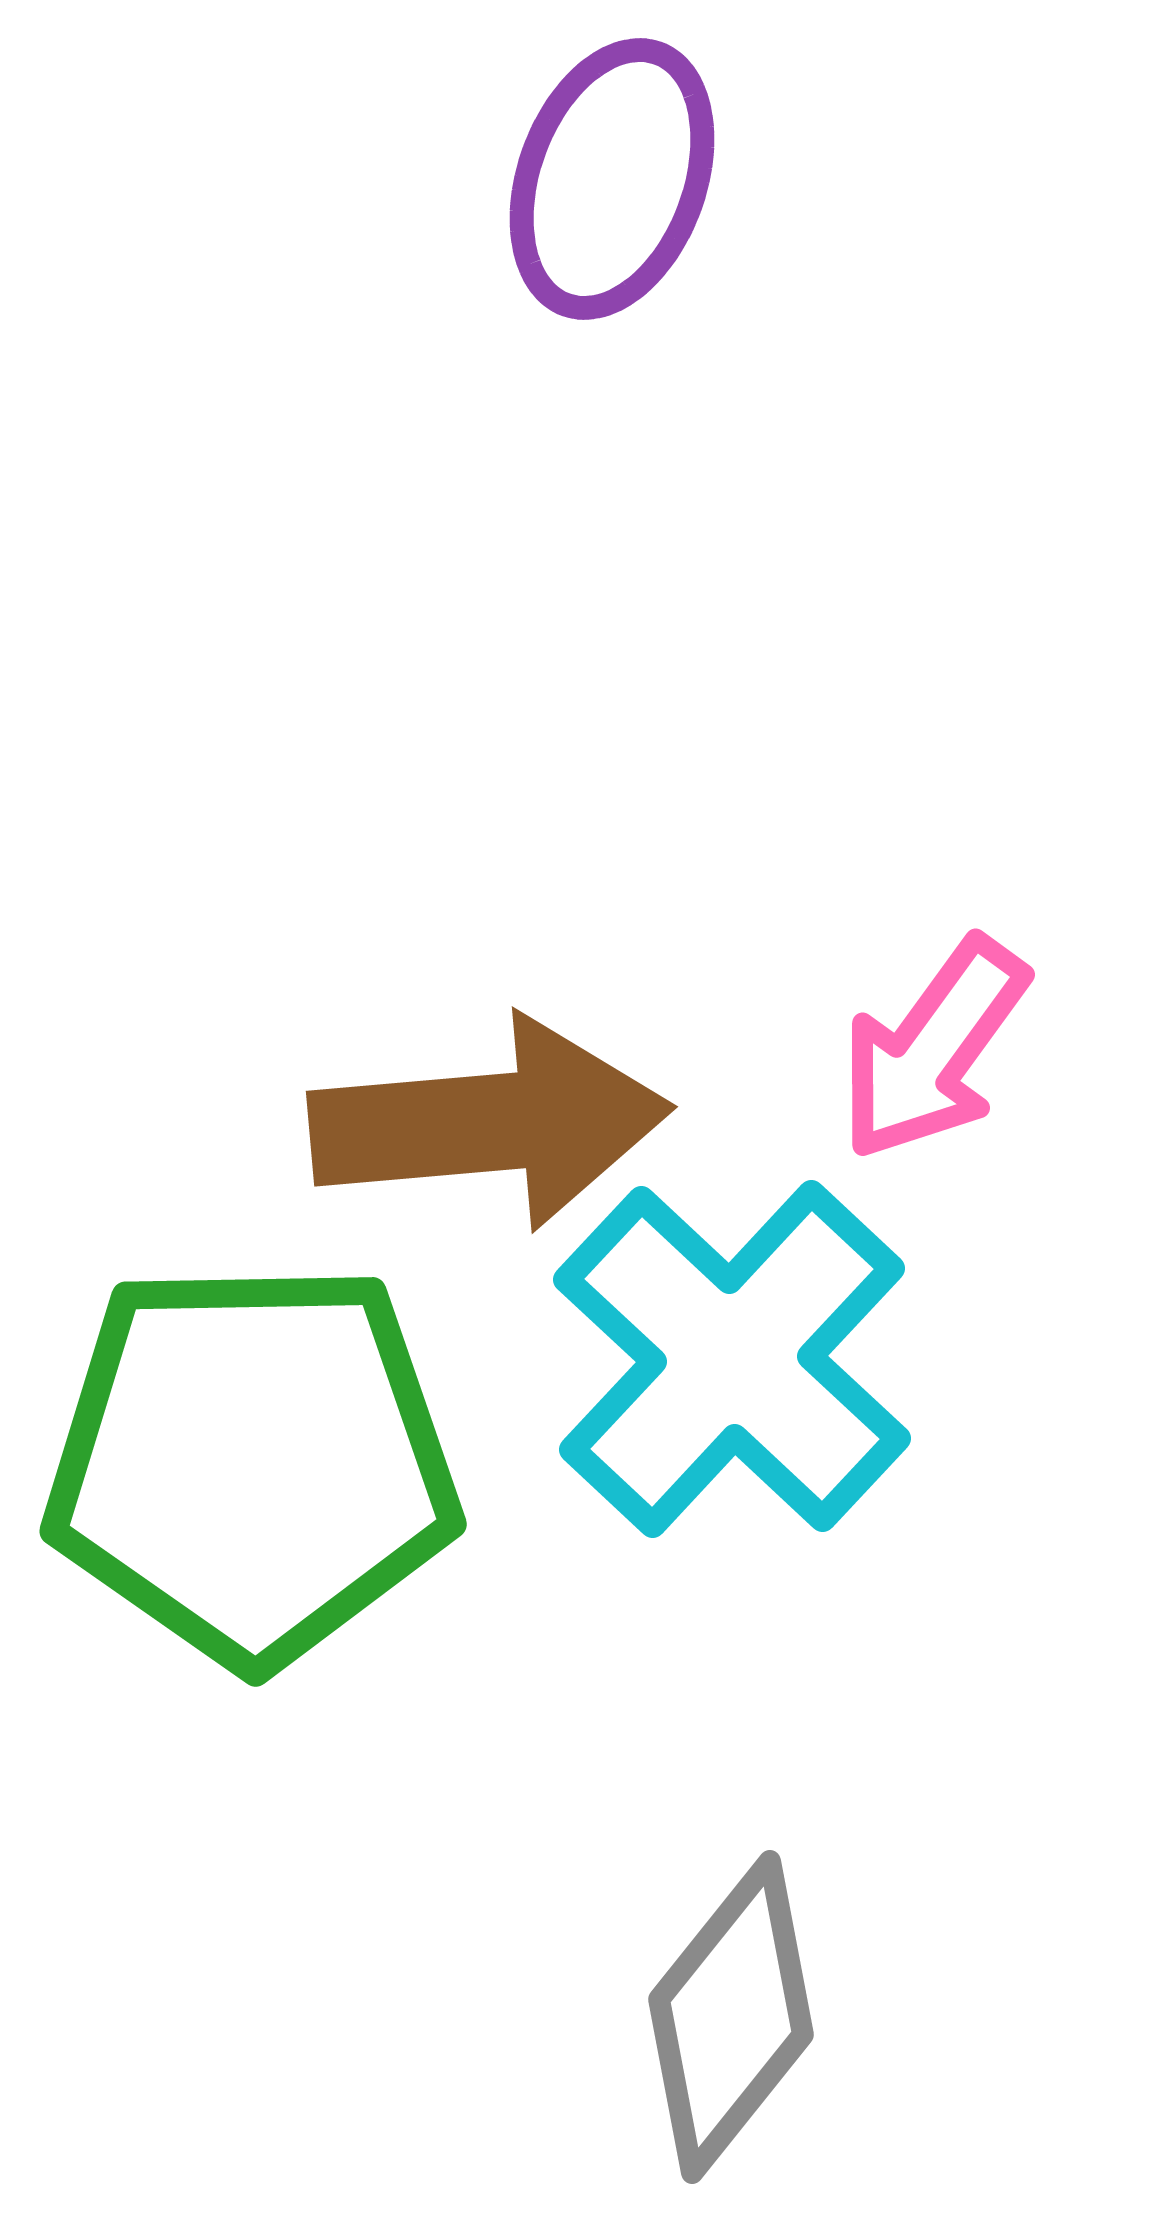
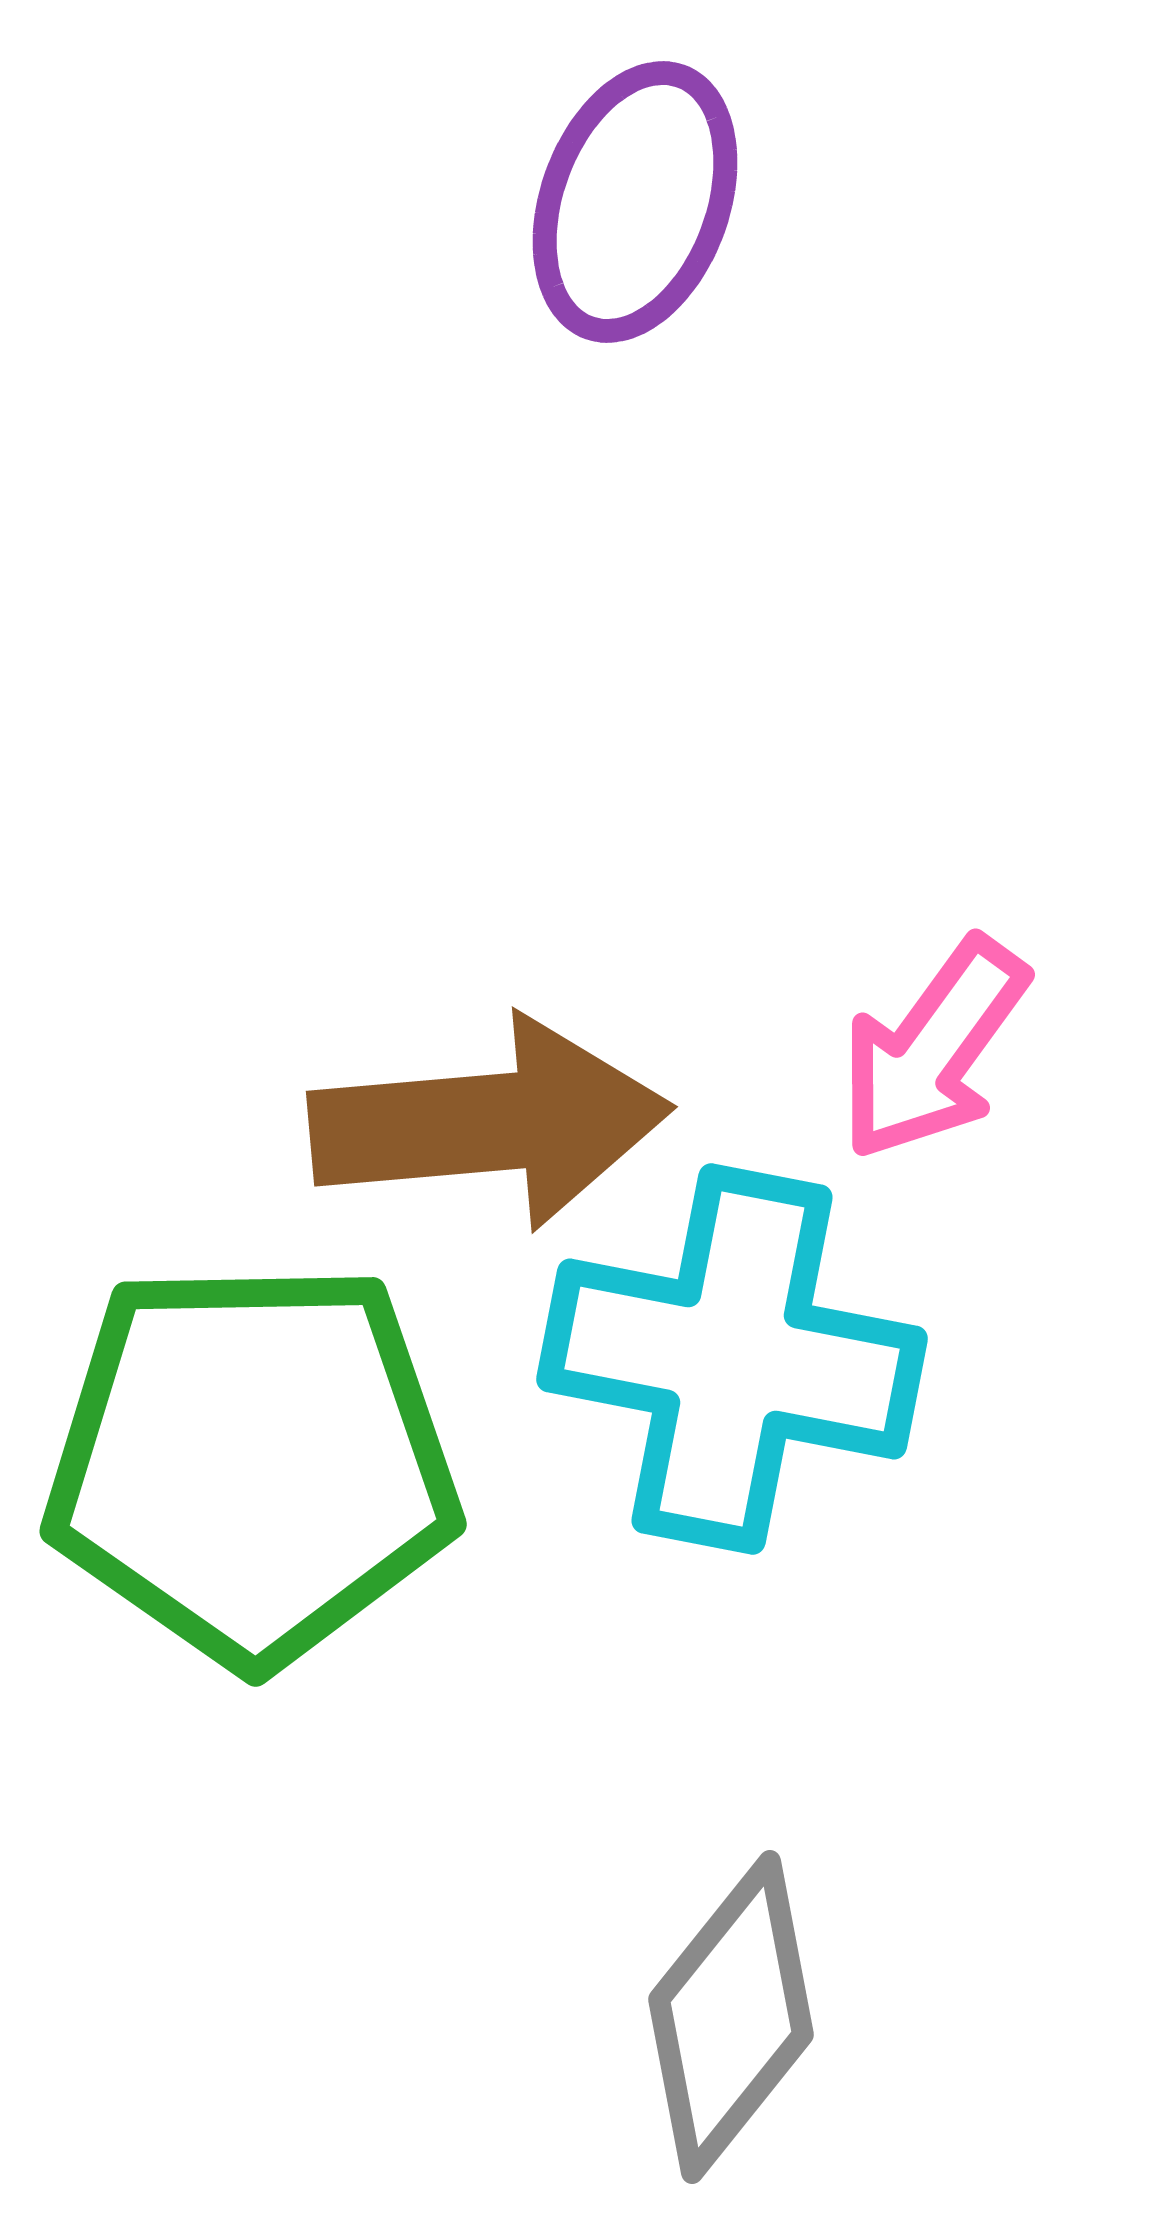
purple ellipse: moved 23 px right, 23 px down
cyan cross: rotated 32 degrees counterclockwise
